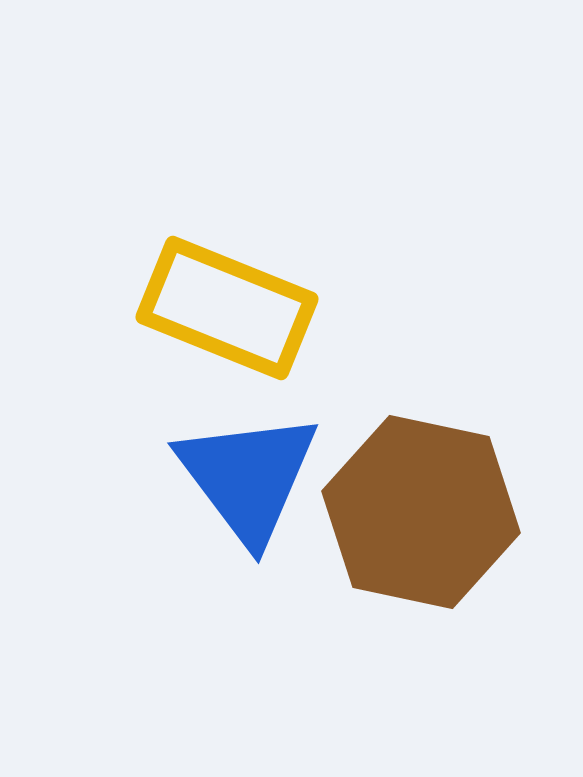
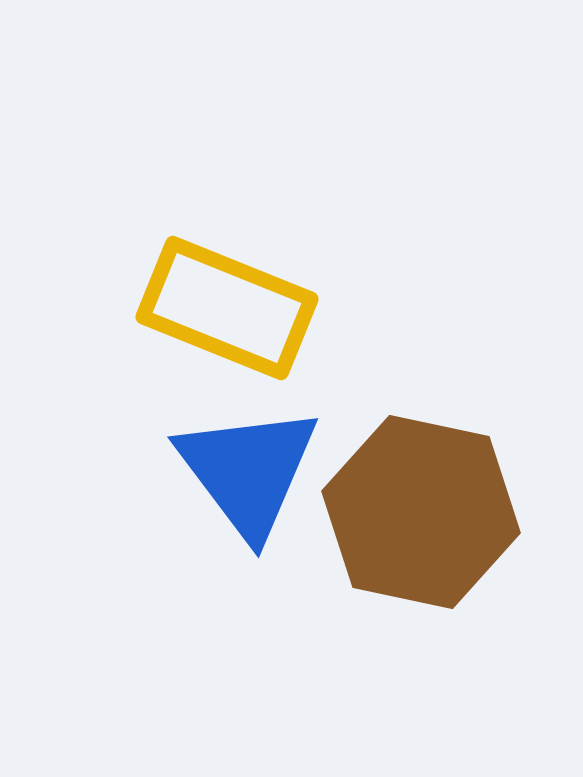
blue triangle: moved 6 px up
